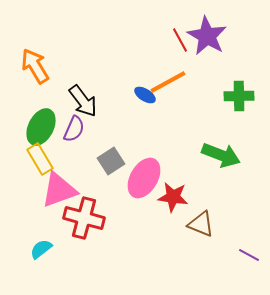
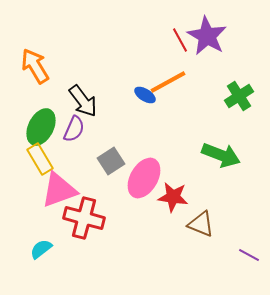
green cross: rotated 32 degrees counterclockwise
